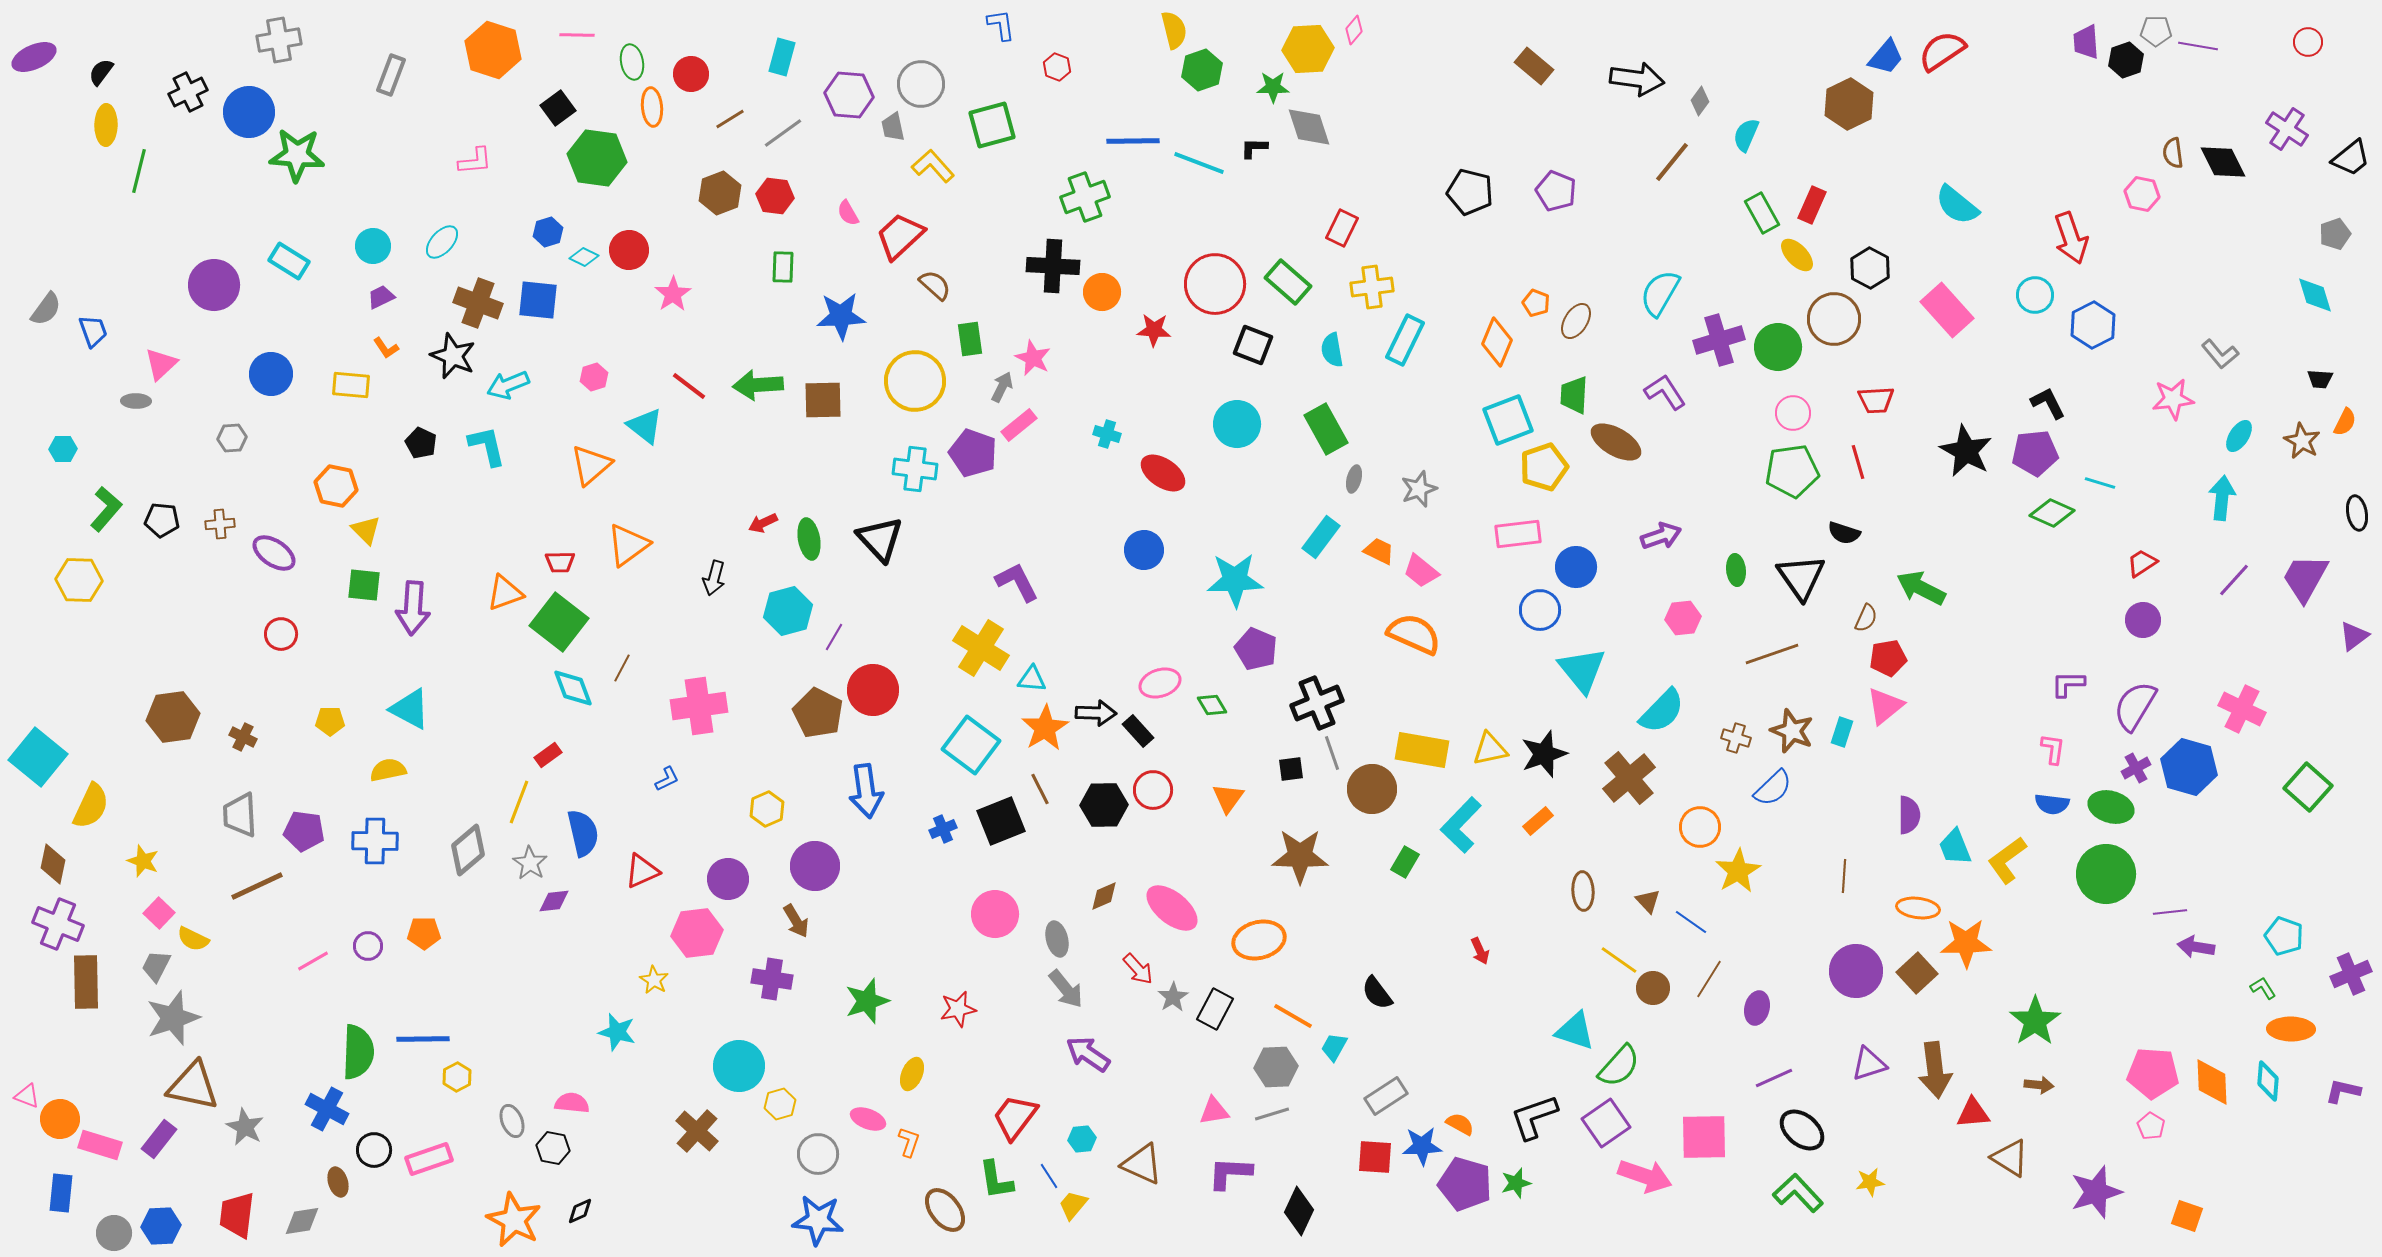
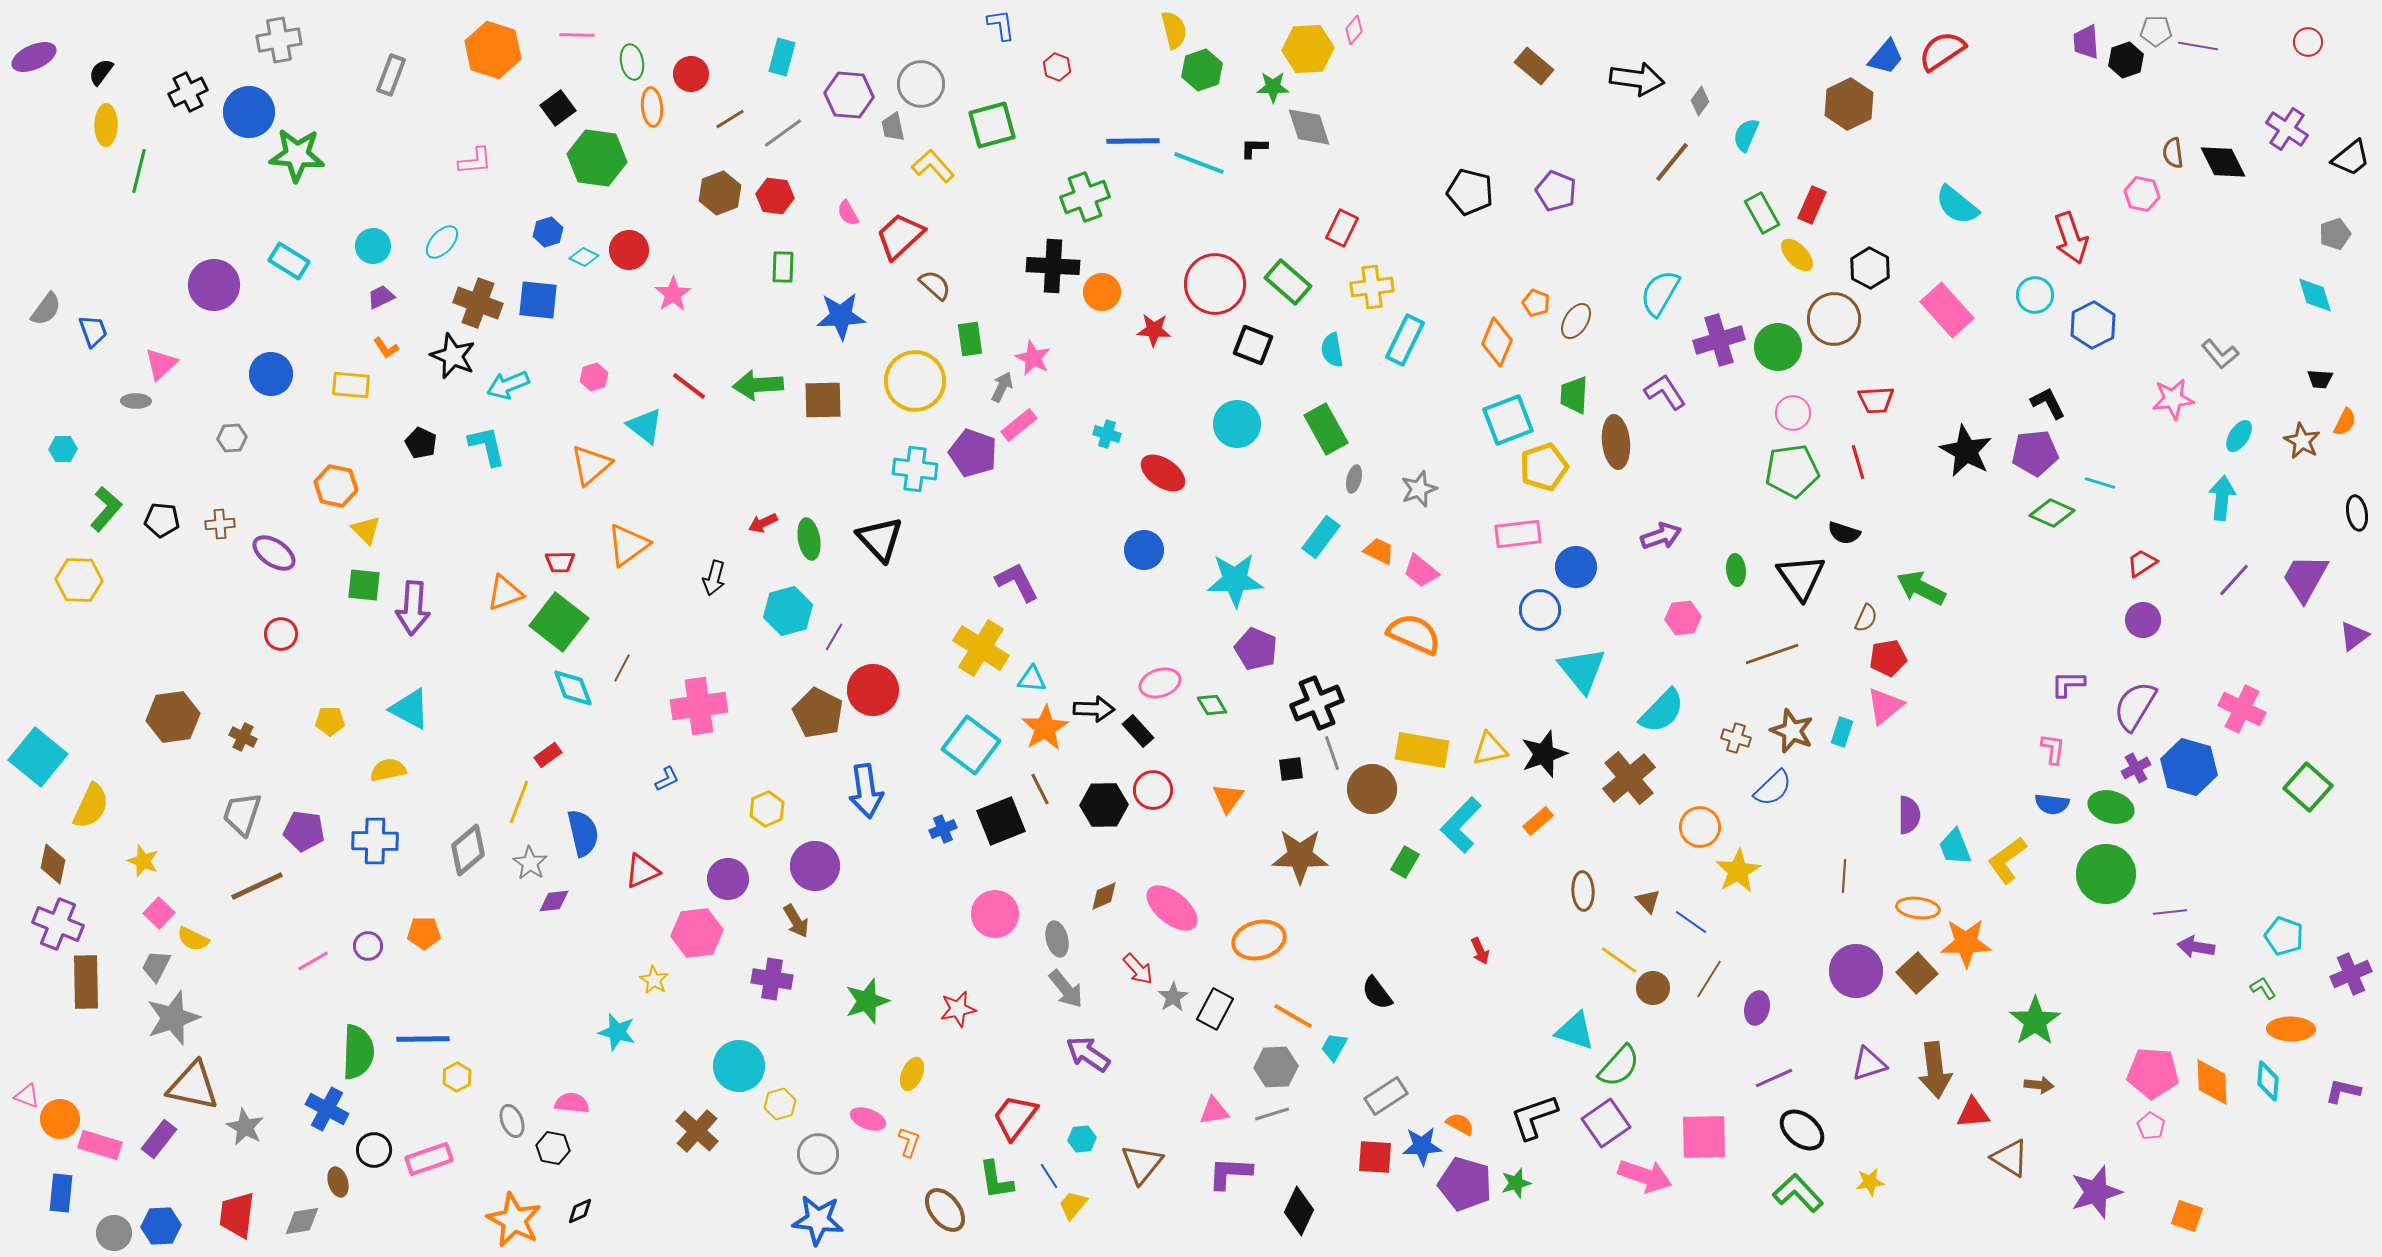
brown ellipse at (1616, 442): rotated 54 degrees clockwise
black arrow at (1096, 713): moved 2 px left, 4 px up
gray trapezoid at (240, 815): moved 2 px right, 1 px up; rotated 21 degrees clockwise
brown triangle at (1142, 1164): rotated 45 degrees clockwise
